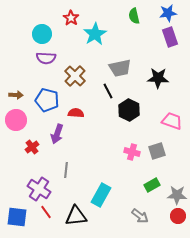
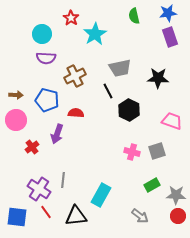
brown cross: rotated 20 degrees clockwise
gray line: moved 3 px left, 10 px down
gray star: moved 1 px left
